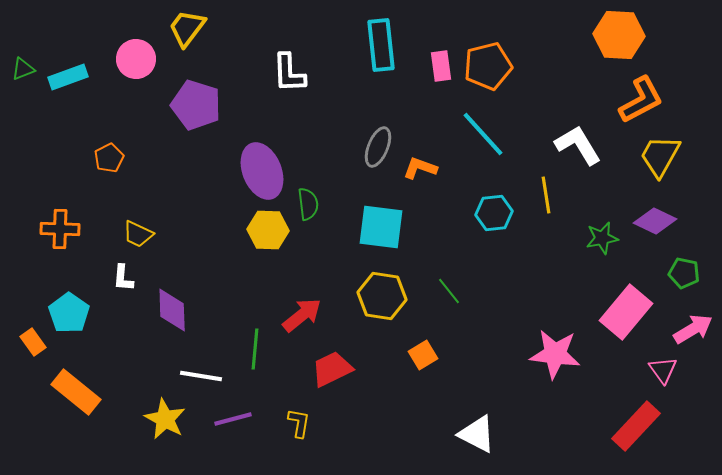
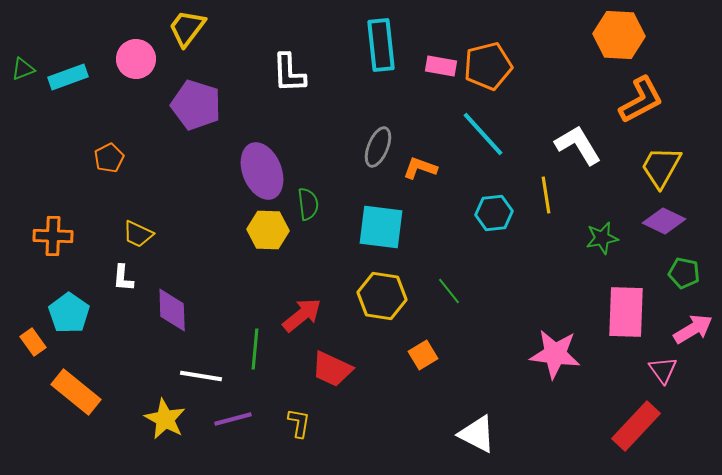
pink rectangle at (441, 66): rotated 72 degrees counterclockwise
yellow trapezoid at (660, 156): moved 1 px right, 11 px down
purple diamond at (655, 221): moved 9 px right
orange cross at (60, 229): moved 7 px left, 7 px down
pink rectangle at (626, 312): rotated 38 degrees counterclockwise
red trapezoid at (332, 369): rotated 129 degrees counterclockwise
